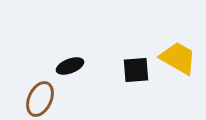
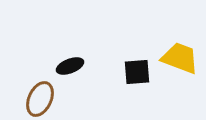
yellow trapezoid: moved 2 px right; rotated 9 degrees counterclockwise
black square: moved 1 px right, 2 px down
